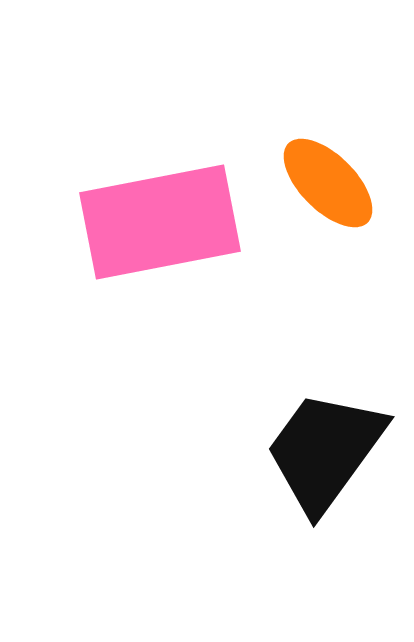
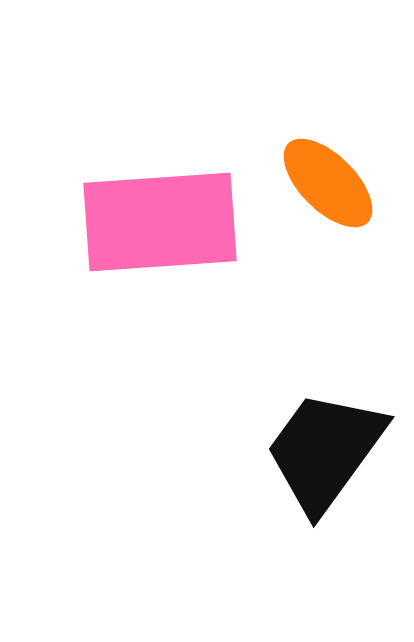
pink rectangle: rotated 7 degrees clockwise
